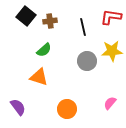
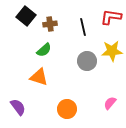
brown cross: moved 3 px down
